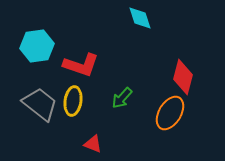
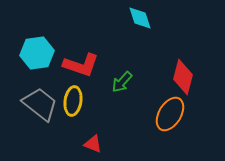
cyan hexagon: moved 7 px down
green arrow: moved 16 px up
orange ellipse: moved 1 px down
